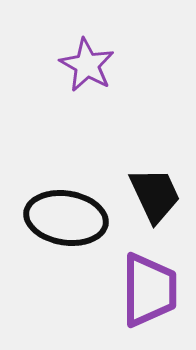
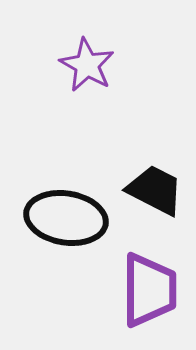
black trapezoid: moved 5 px up; rotated 38 degrees counterclockwise
